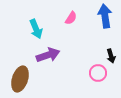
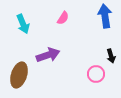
pink semicircle: moved 8 px left
cyan arrow: moved 13 px left, 5 px up
pink circle: moved 2 px left, 1 px down
brown ellipse: moved 1 px left, 4 px up
